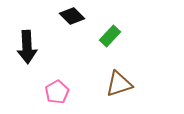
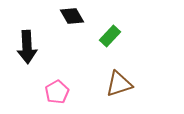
black diamond: rotated 15 degrees clockwise
